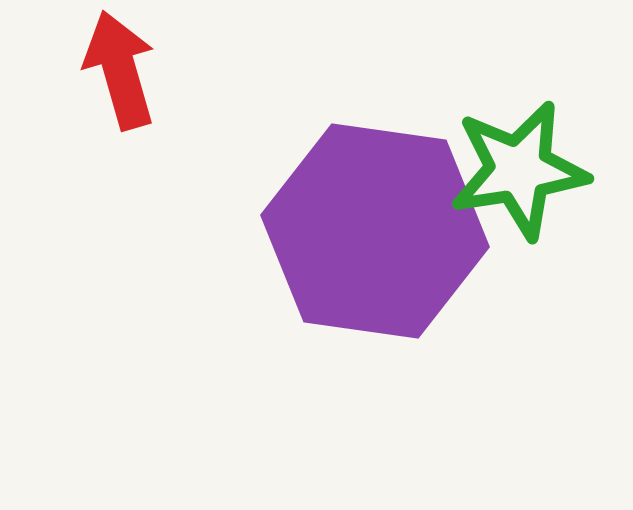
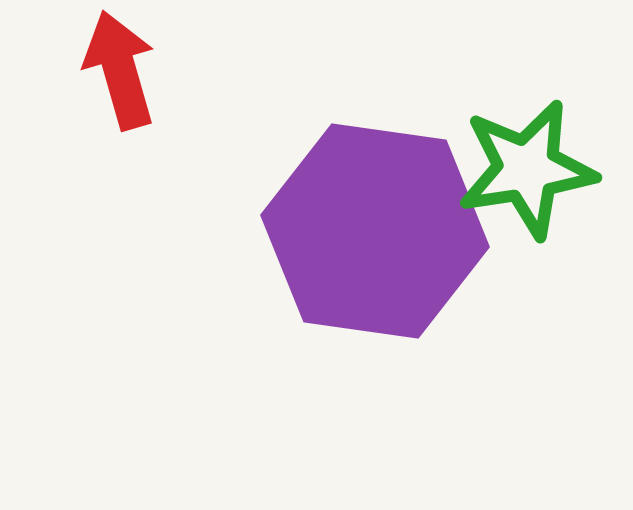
green star: moved 8 px right, 1 px up
